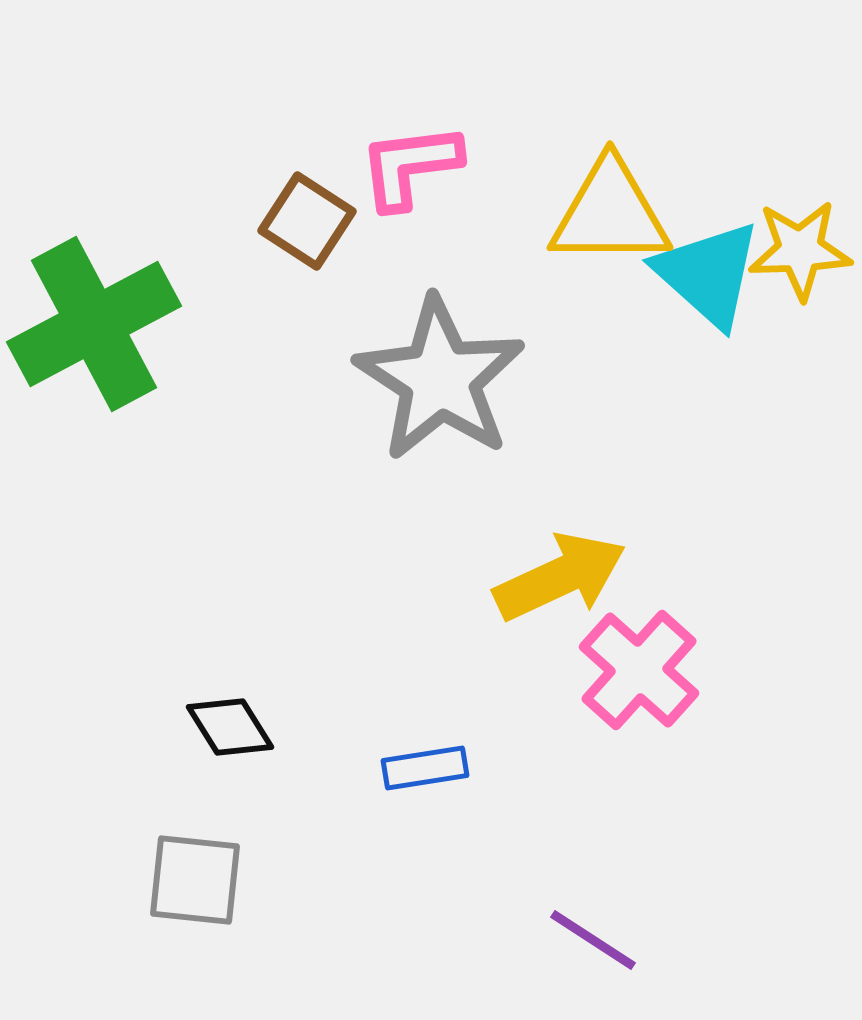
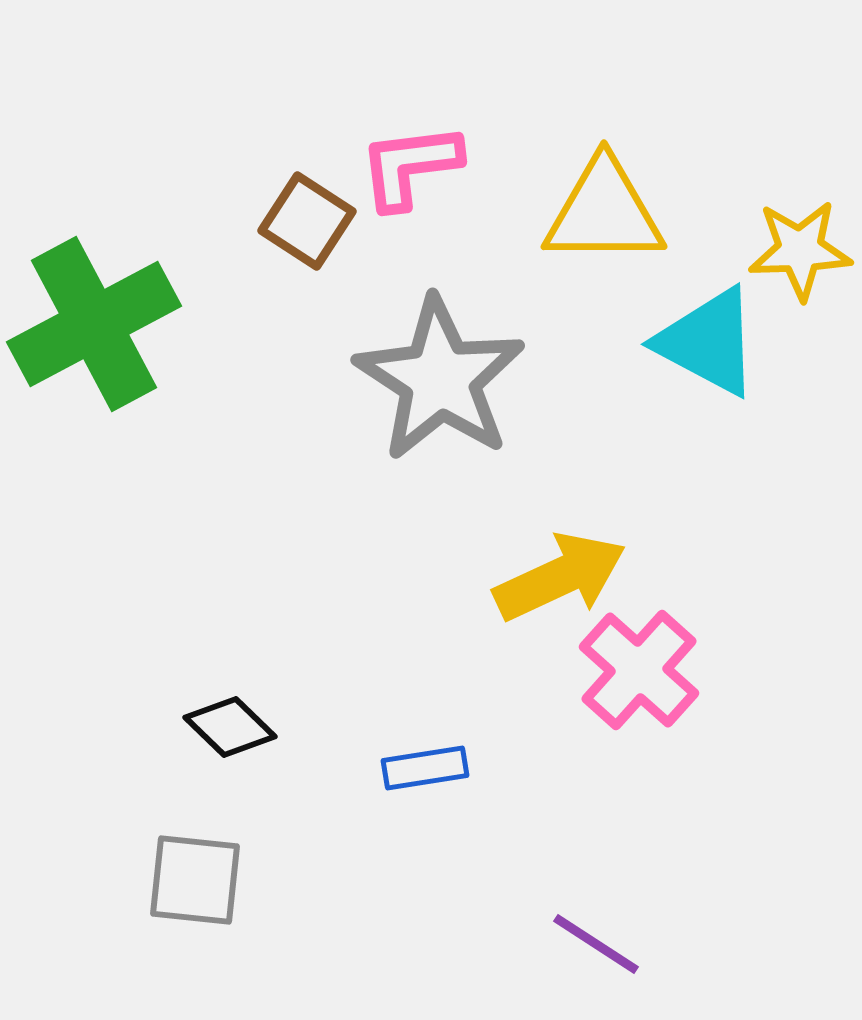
yellow triangle: moved 6 px left, 1 px up
cyan triangle: moved 68 px down; rotated 14 degrees counterclockwise
black diamond: rotated 14 degrees counterclockwise
purple line: moved 3 px right, 4 px down
